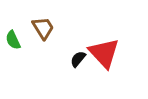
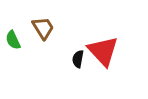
red triangle: moved 1 px left, 2 px up
black semicircle: rotated 30 degrees counterclockwise
